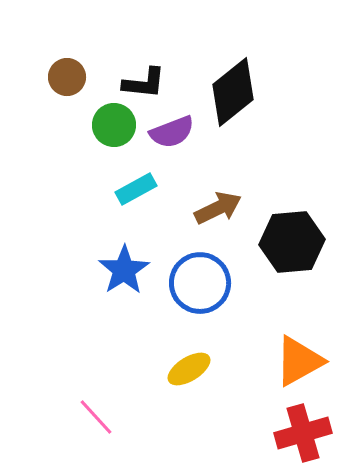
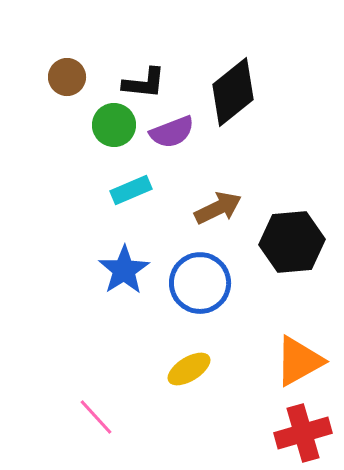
cyan rectangle: moved 5 px left, 1 px down; rotated 6 degrees clockwise
